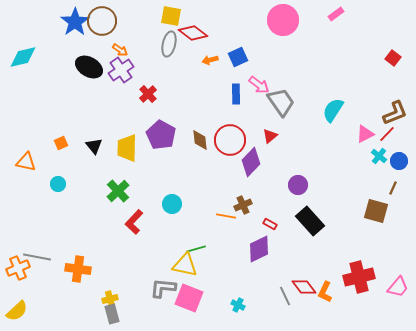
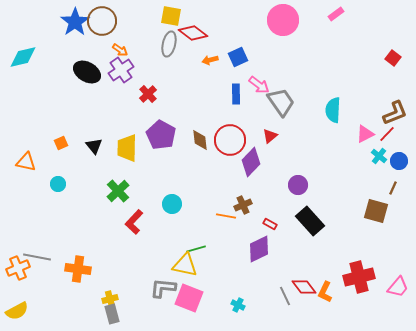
black ellipse at (89, 67): moved 2 px left, 5 px down
cyan semicircle at (333, 110): rotated 30 degrees counterclockwise
yellow semicircle at (17, 311): rotated 15 degrees clockwise
